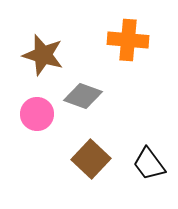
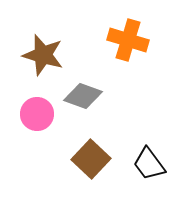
orange cross: rotated 12 degrees clockwise
